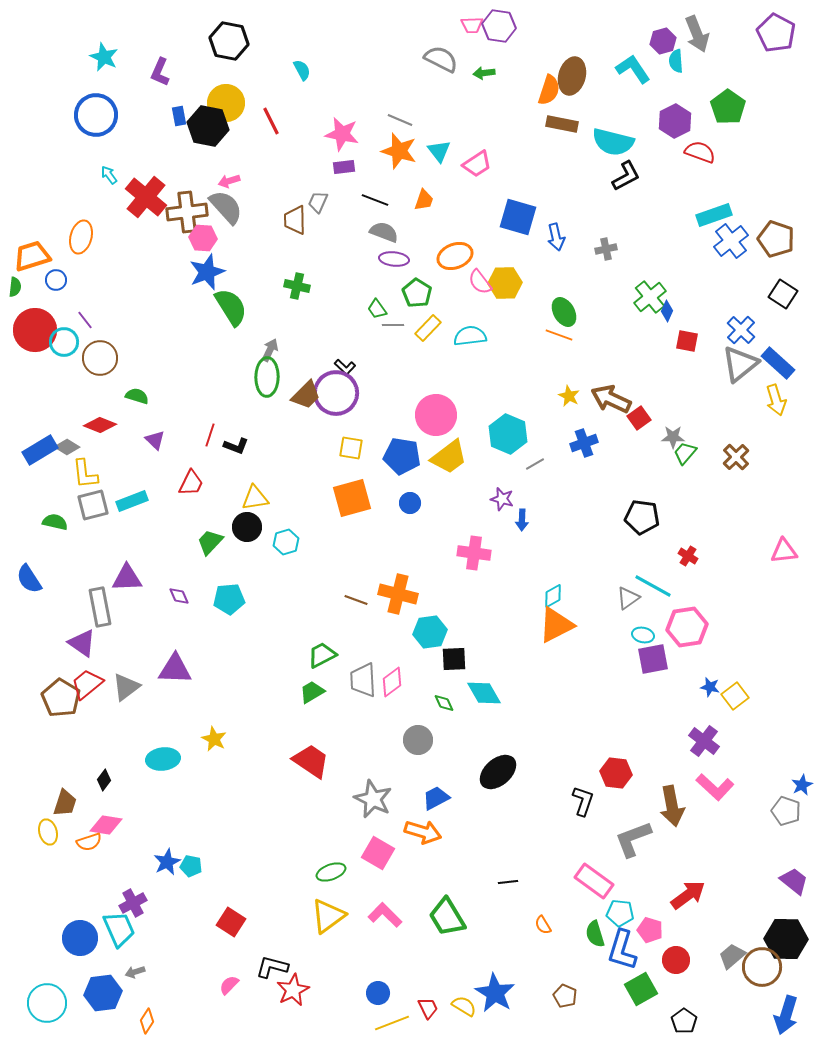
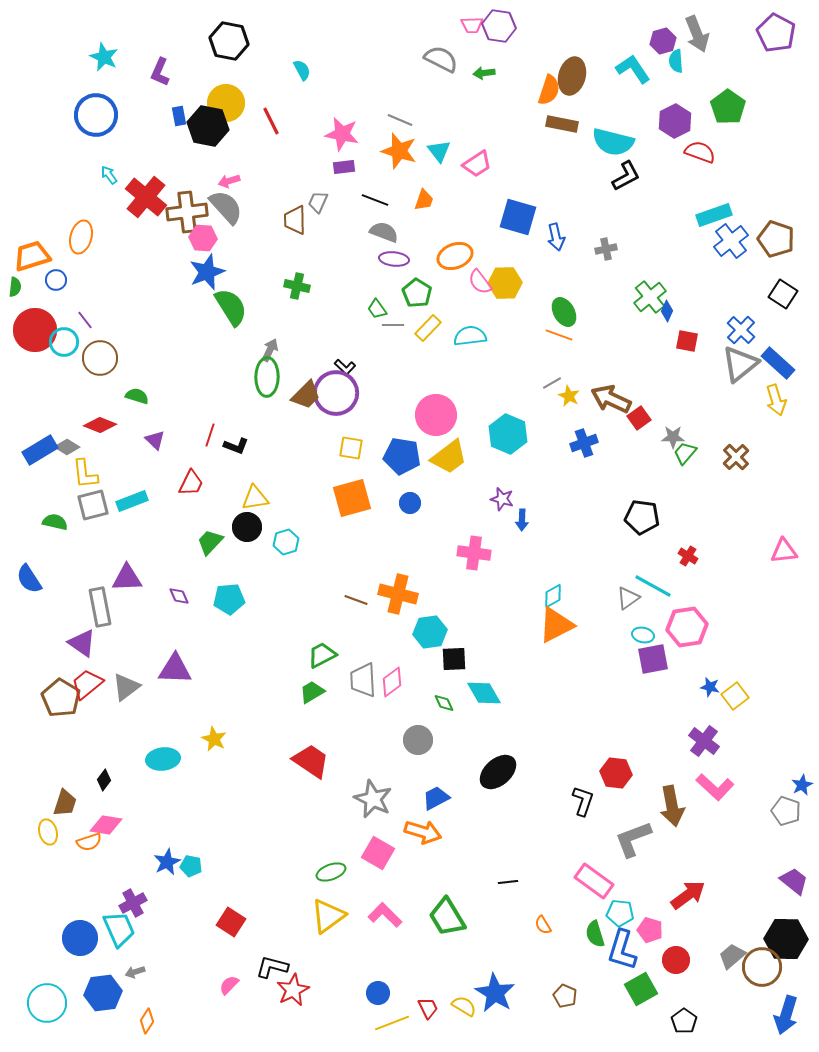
gray line at (535, 464): moved 17 px right, 81 px up
